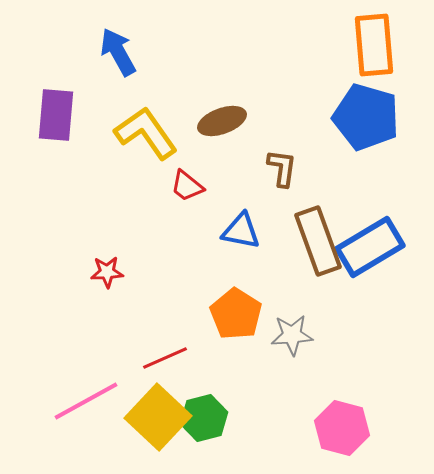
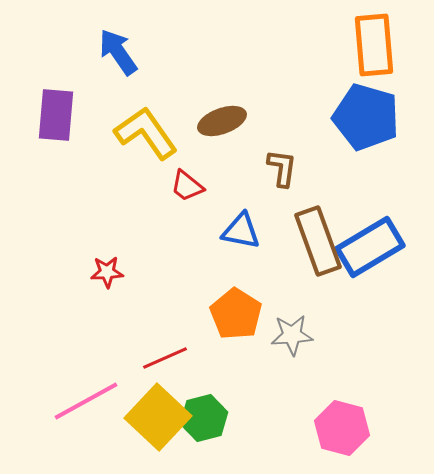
blue arrow: rotated 6 degrees counterclockwise
